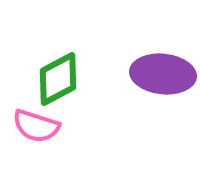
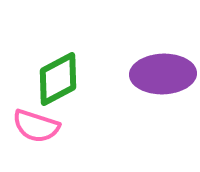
purple ellipse: rotated 8 degrees counterclockwise
